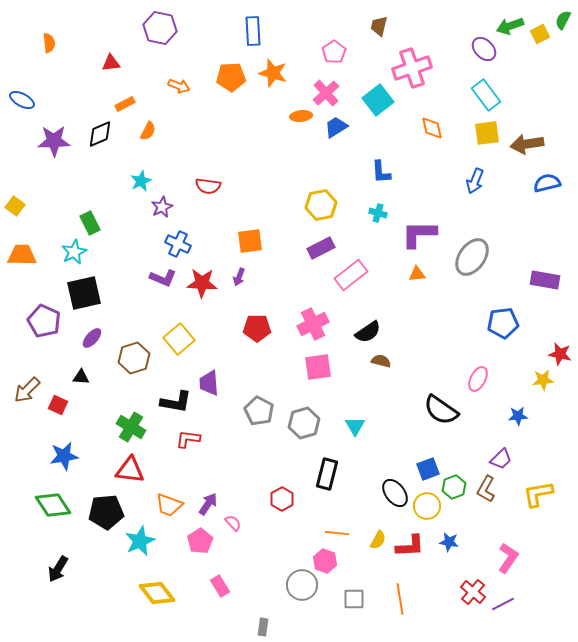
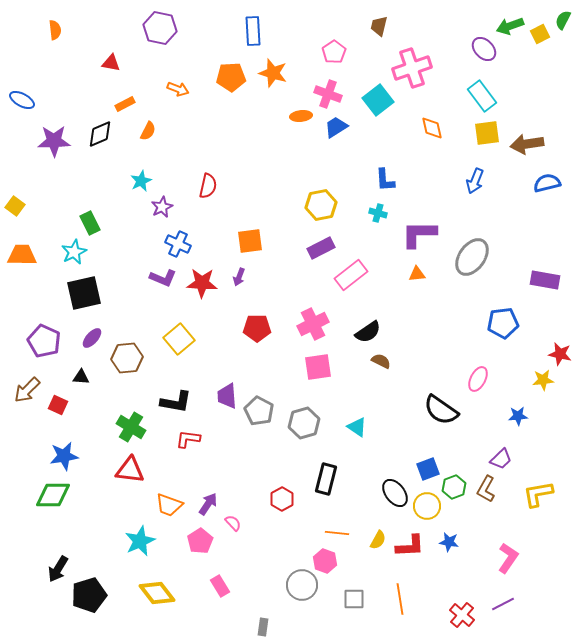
orange semicircle at (49, 43): moved 6 px right, 13 px up
red triangle at (111, 63): rotated 18 degrees clockwise
orange arrow at (179, 86): moved 1 px left, 3 px down
pink cross at (326, 93): moved 2 px right, 1 px down; rotated 28 degrees counterclockwise
cyan rectangle at (486, 95): moved 4 px left, 1 px down
blue L-shape at (381, 172): moved 4 px right, 8 px down
red semicircle at (208, 186): rotated 85 degrees counterclockwise
purple pentagon at (44, 321): moved 20 px down
brown hexagon at (134, 358): moved 7 px left; rotated 12 degrees clockwise
brown semicircle at (381, 361): rotated 12 degrees clockwise
purple trapezoid at (209, 383): moved 18 px right, 13 px down
cyan triangle at (355, 426): moved 2 px right, 1 px down; rotated 25 degrees counterclockwise
black rectangle at (327, 474): moved 1 px left, 5 px down
green diamond at (53, 505): moved 10 px up; rotated 57 degrees counterclockwise
black pentagon at (106, 512): moved 17 px left, 83 px down; rotated 12 degrees counterclockwise
red cross at (473, 592): moved 11 px left, 23 px down
